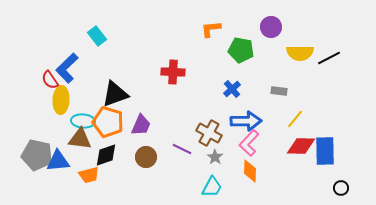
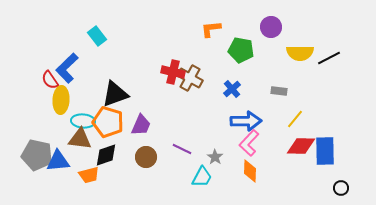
red cross: rotated 10 degrees clockwise
brown cross: moved 19 px left, 55 px up
cyan trapezoid: moved 10 px left, 10 px up
